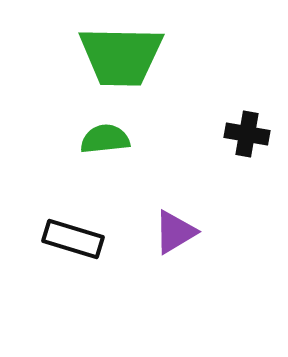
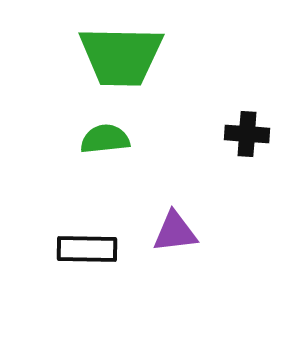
black cross: rotated 6 degrees counterclockwise
purple triangle: rotated 24 degrees clockwise
black rectangle: moved 14 px right, 10 px down; rotated 16 degrees counterclockwise
